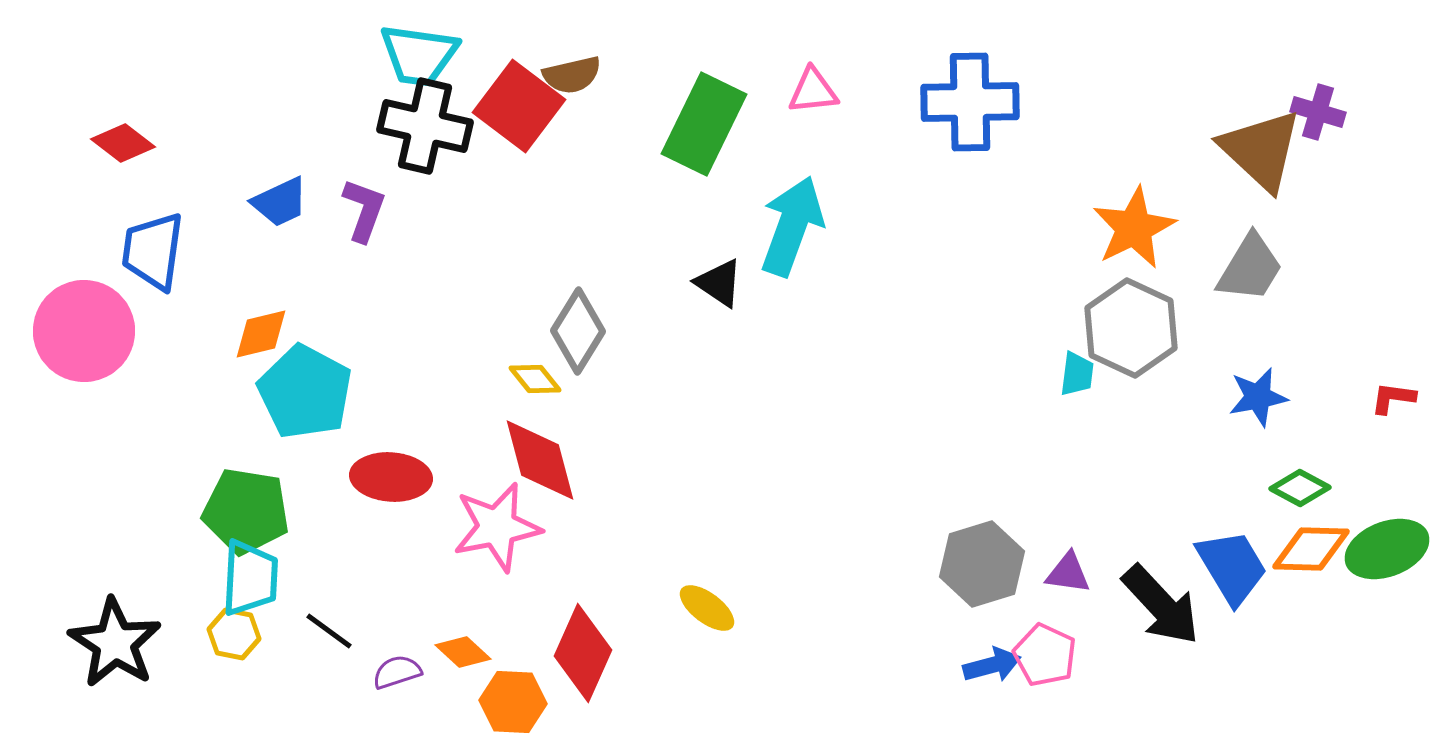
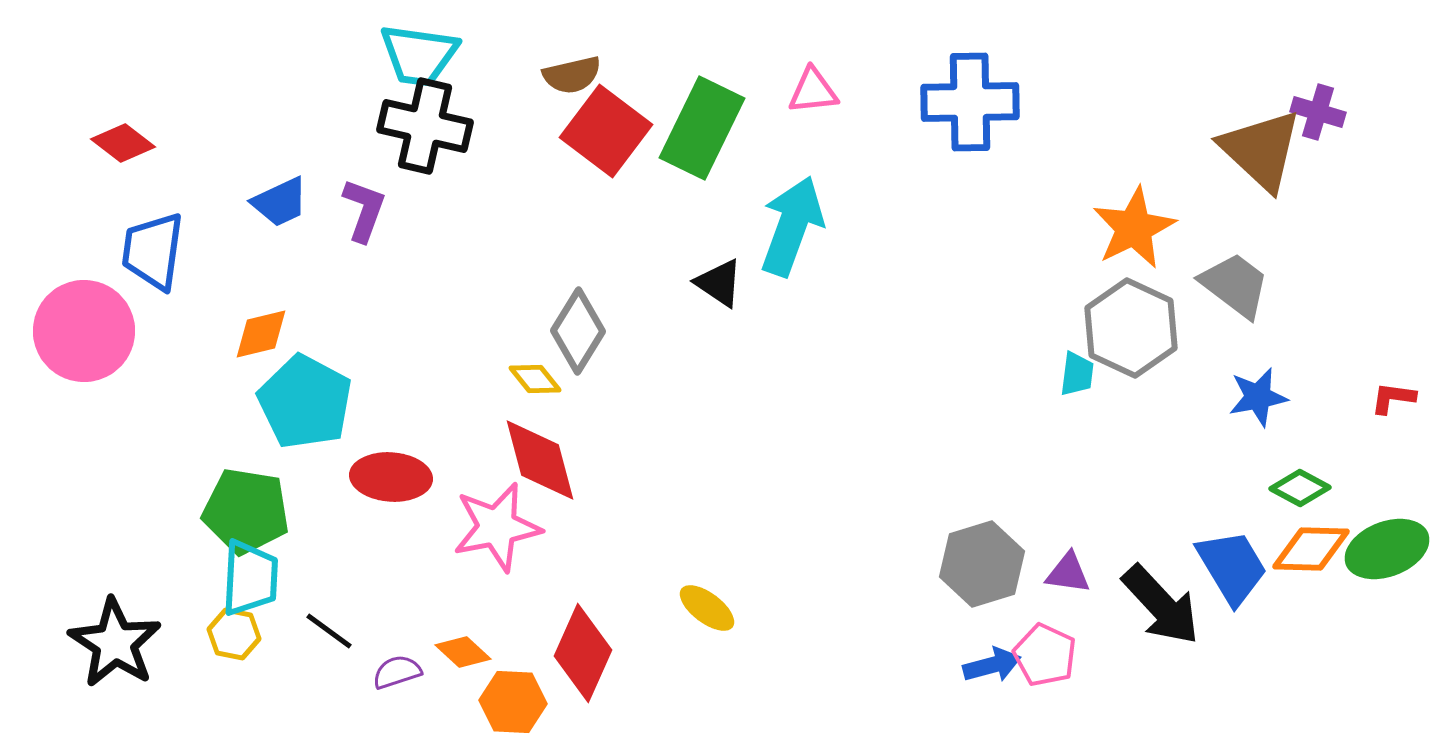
red square at (519, 106): moved 87 px right, 25 px down
green rectangle at (704, 124): moved 2 px left, 4 px down
gray trapezoid at (1250, 268): moved 15 px left, 17 px down; rotated 84 degrees counterclockwise
cyan pentagon at (305, 392): moved 10 px down
